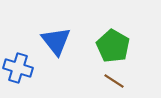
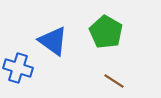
blue triangle: moved 3 px left; rotated 16 degrees counterclockwise
green pentagon: moved 7 px left, 14 px up
